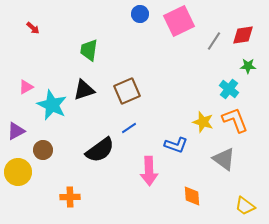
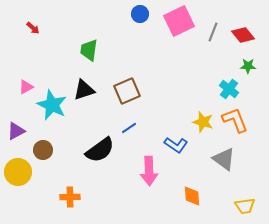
red diamond: rotated 60 degrees clockwise
gray line: moved 1 px left, 9 px up; rotated 12 degrees counterclockwise
blue L-shape: rotated 15 degrees clockwise
yellow trapezoid: rotated 45 degrees counterclockwise
